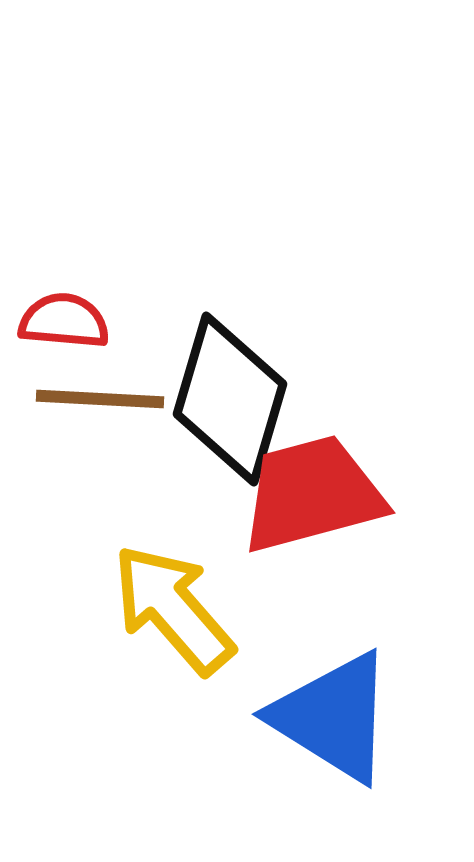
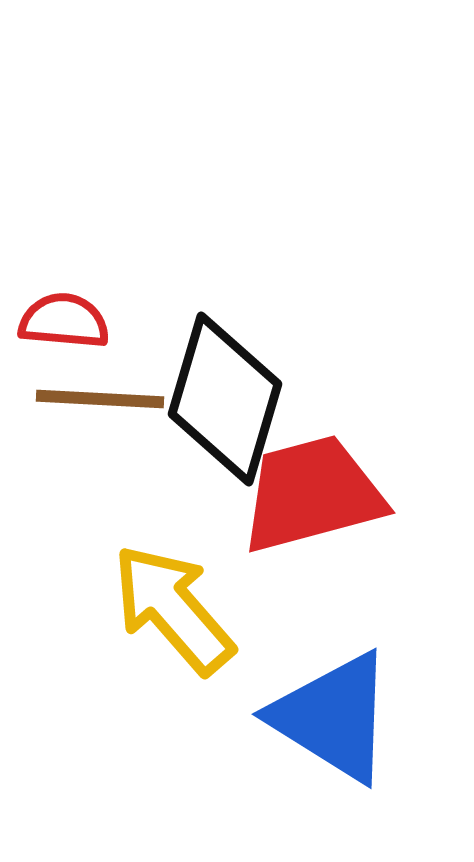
black diamond: moved 5 px left
